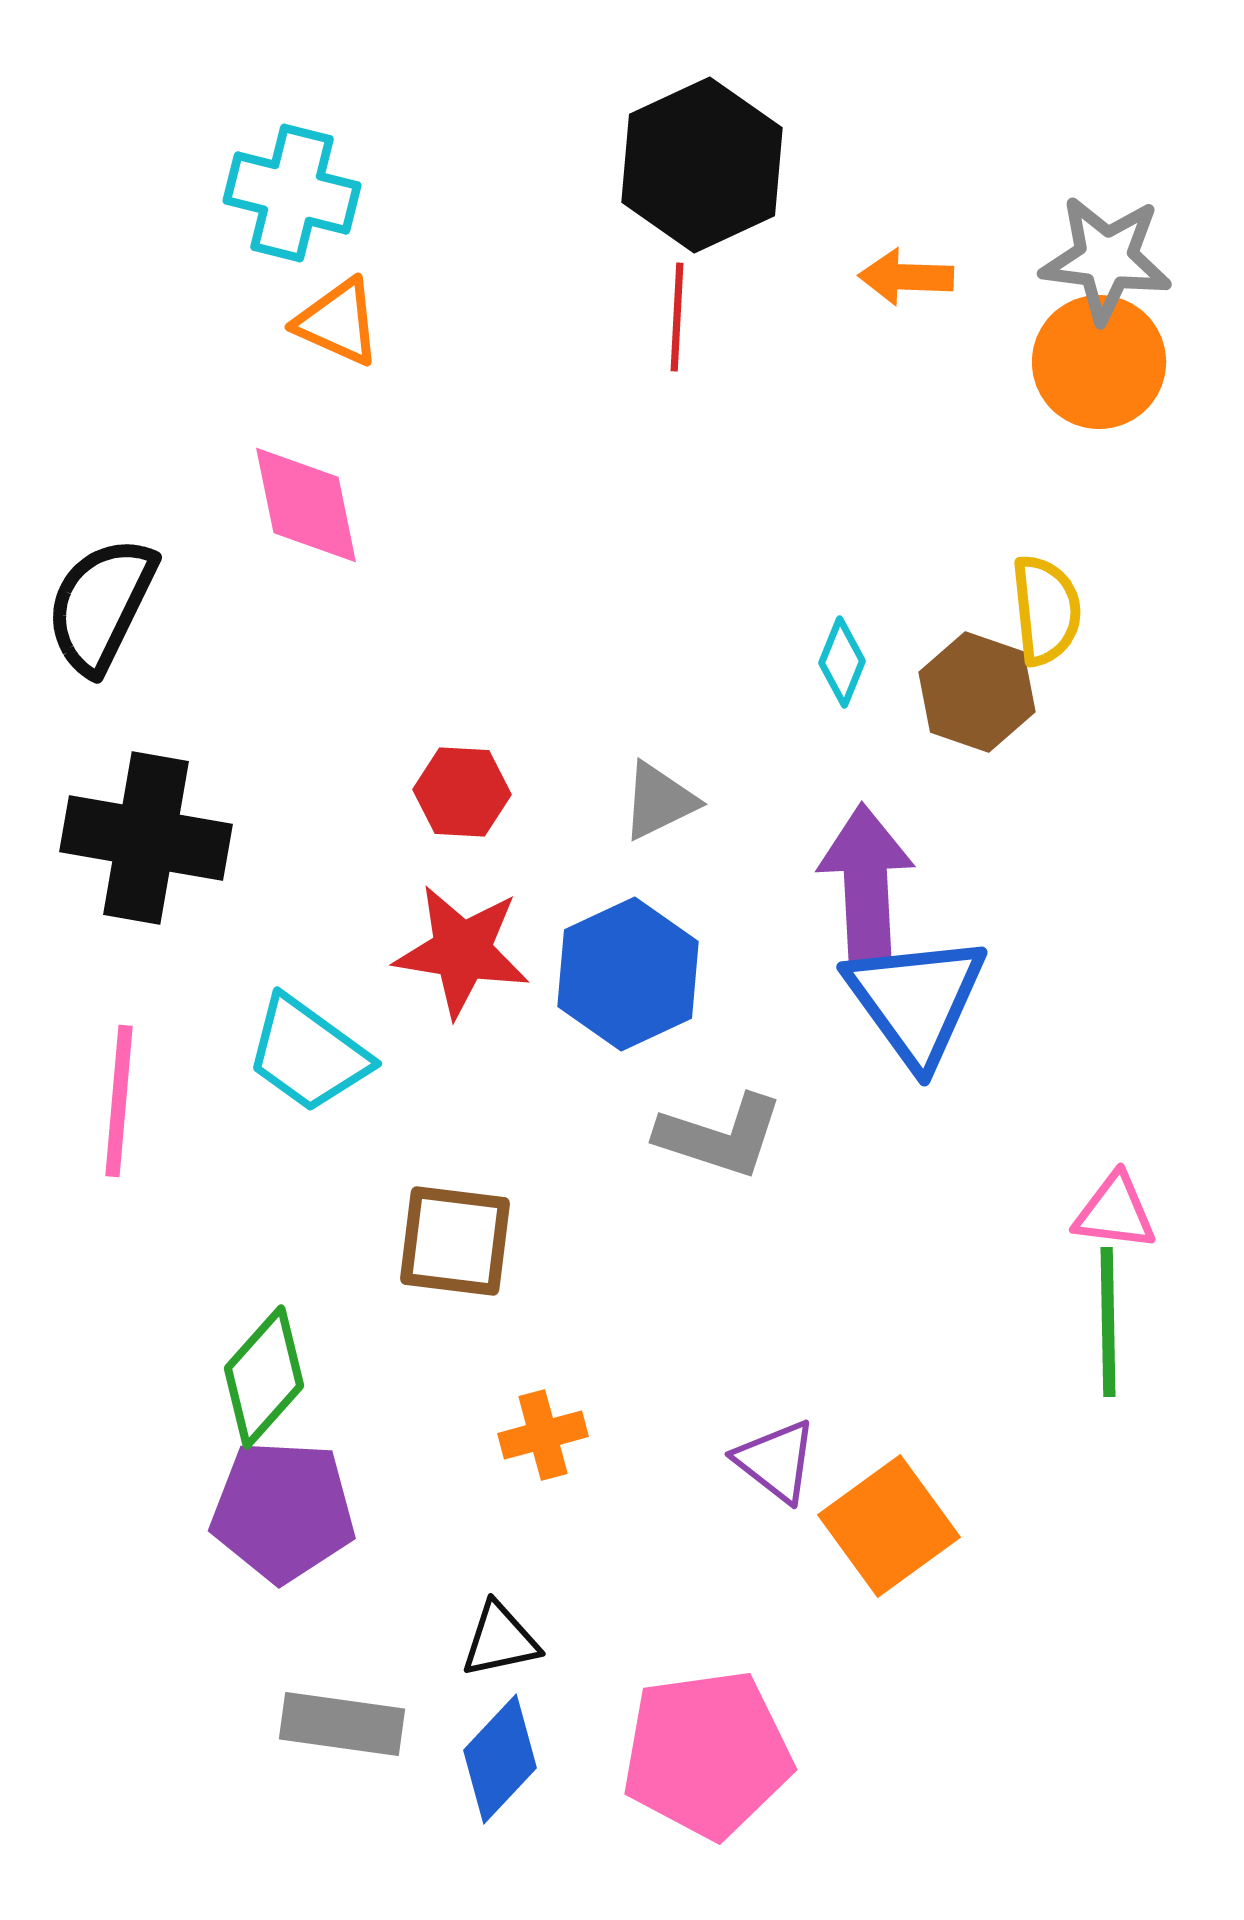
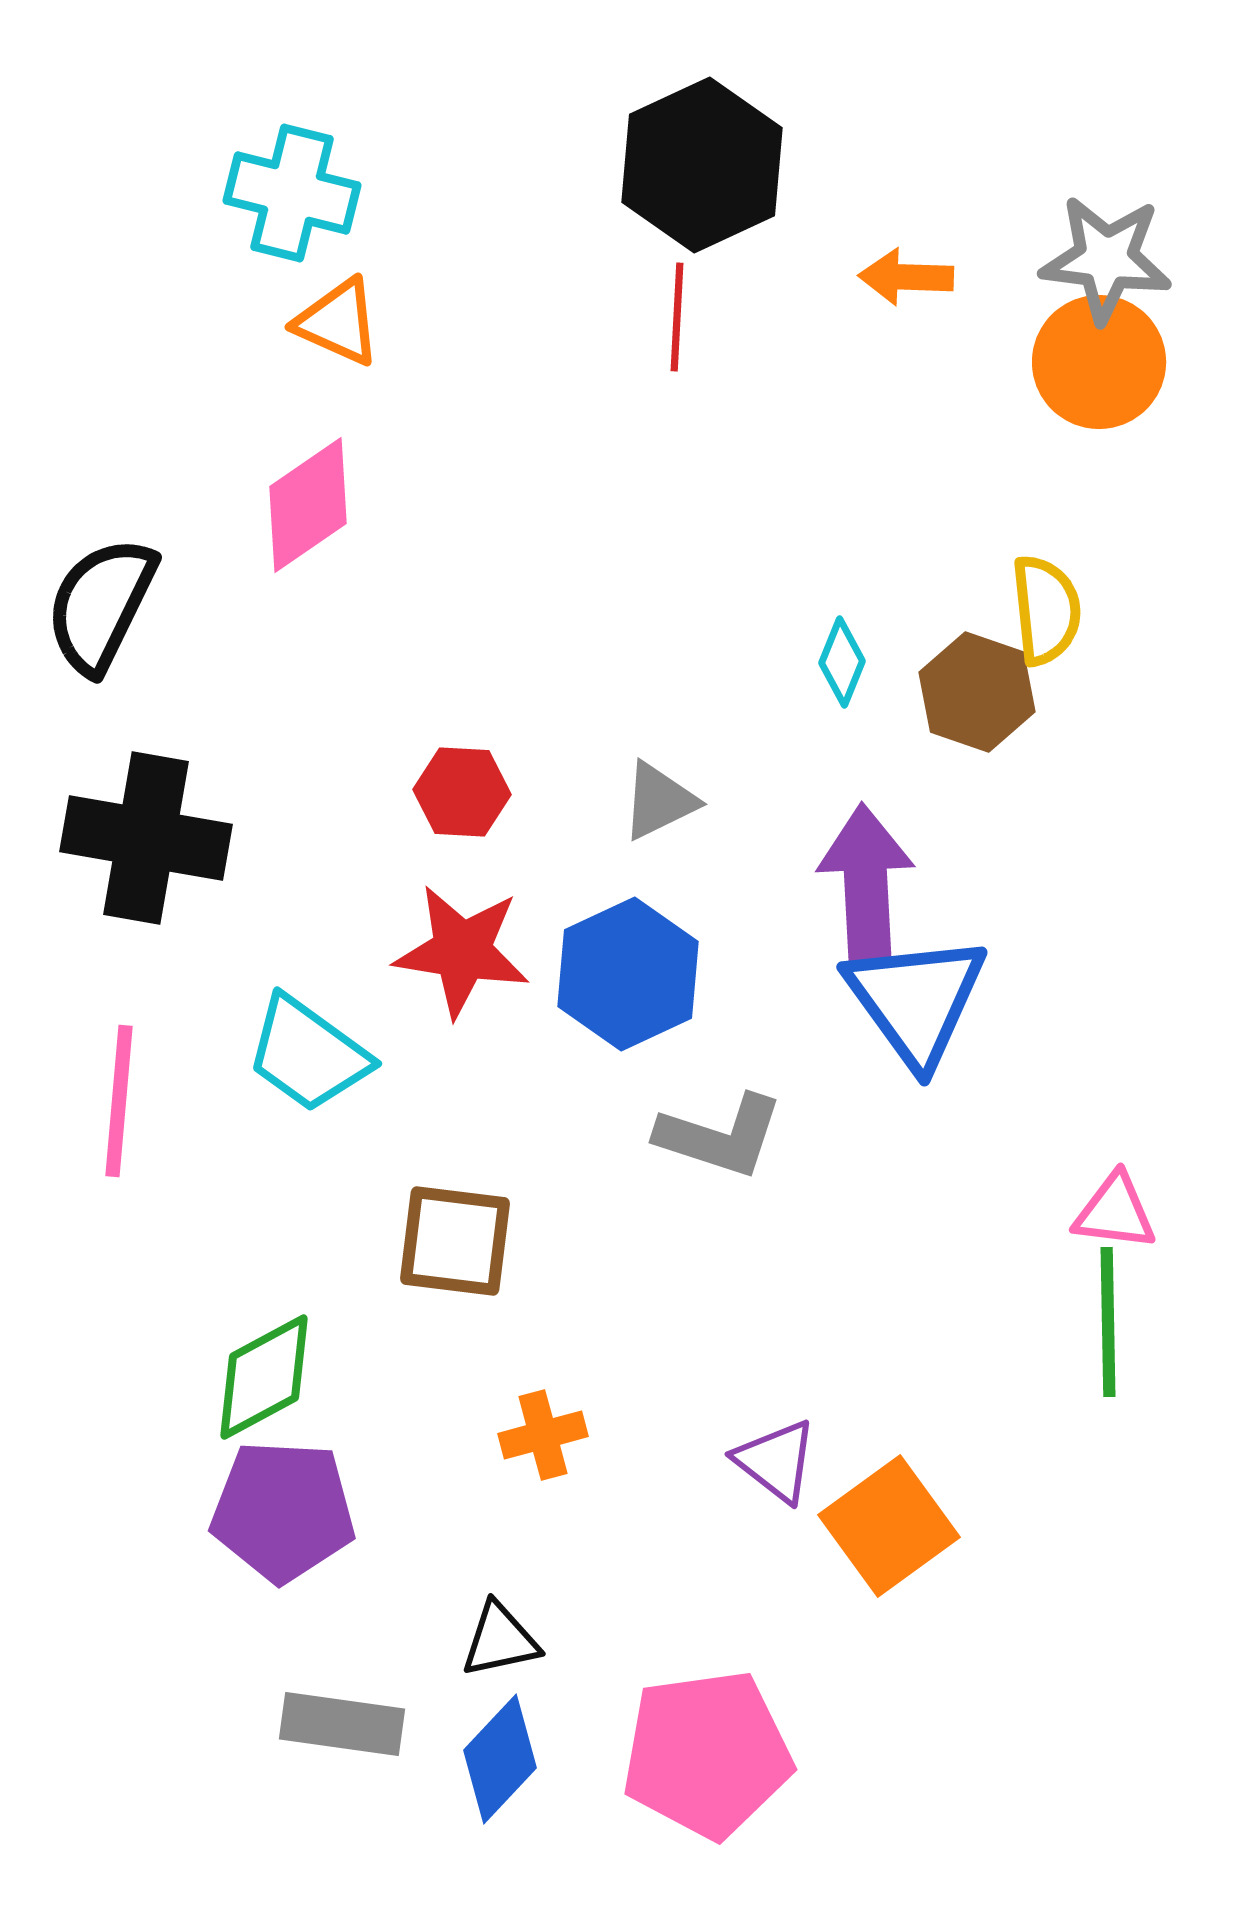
pink diamond: moved 2 px right; rotated 67 degrees clockwise
green diamond: rotated 20 degrees clockwise
